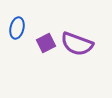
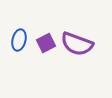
blue ellipse: moved 2 px right, 12 px down
